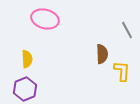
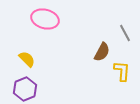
gray line: moved 2 px left, 3 px down
brown semicircle: moved 2 px up; rotated 30 degrees clockwise
yellow semicircle: rotated 42 degrees counterclockwise
